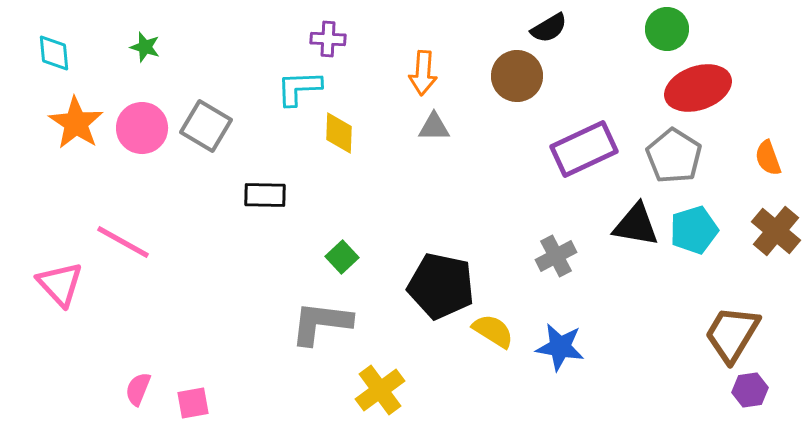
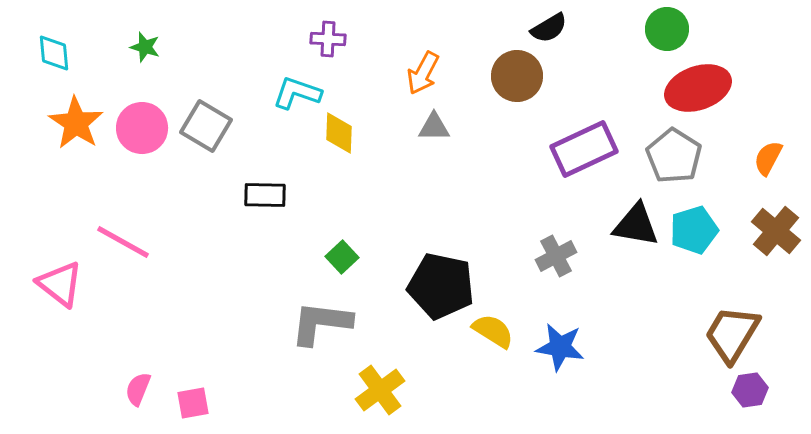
orange arrow: rotated 24 degrees clockwise
cyan L-shape: moved 2 px left, 5 px down; rotated 21 degrees clockwise
orange semicircle: rotated 48 degrees clockwise
pink triangle: rotated 9 degrees counterclockwise
